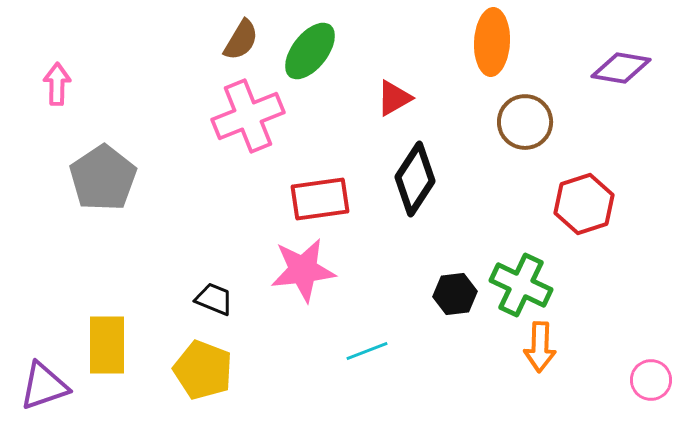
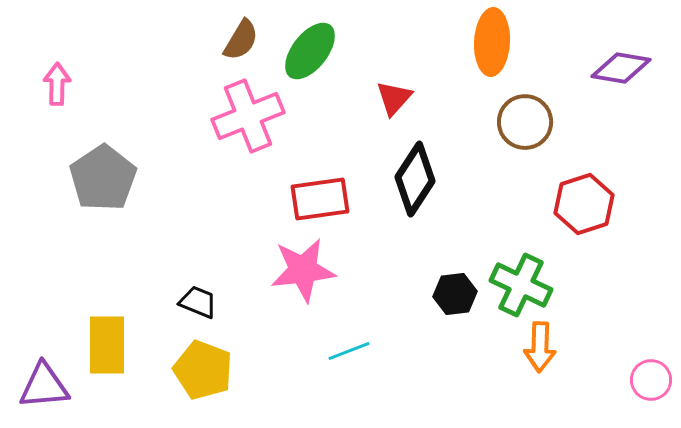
red triangle: rotated 18 degrees counterclockwise
black trapezoid: moved 16 px left, 3 px down
cyan line: moved 18 px left
purple triangle: rotated 14 degrees clockwise
